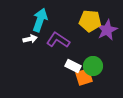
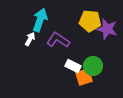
purple star: moved 1 px up; rotated 30 degrees counterclockwise
white arrow: rotated 48 degrees counterclockwise
